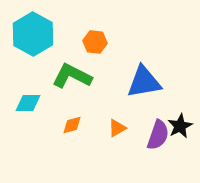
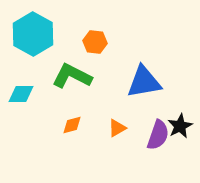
cyan diamond: moved 7 px left, 9 px up
